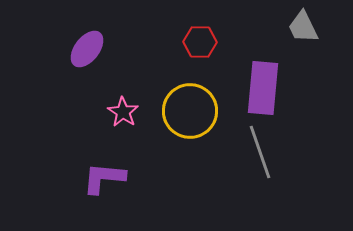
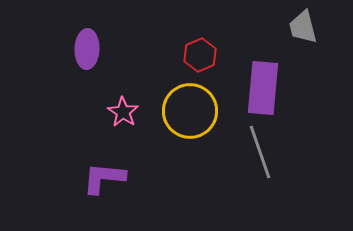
gray trapezoid: rotated 12 degrees clockwise
red hexagon: moved 13 px down; rotated 24 degrees counterclockwise
purple ellipse: rotated 36 degrees counterclockwise
